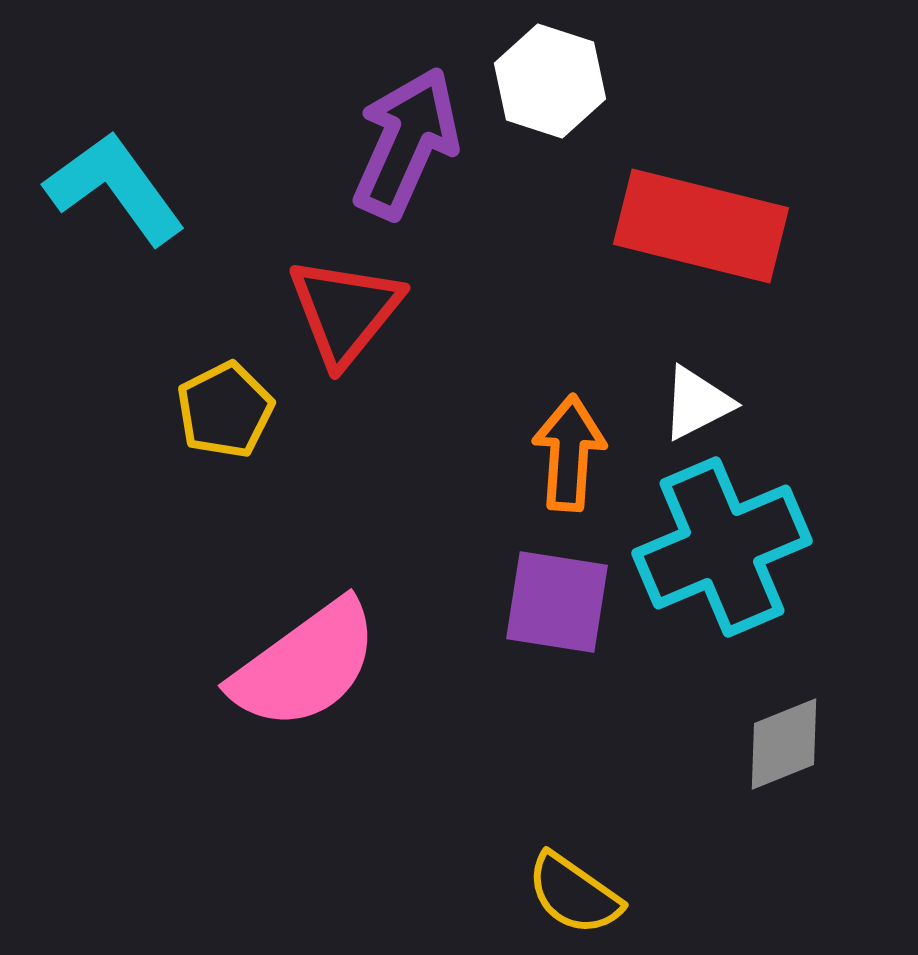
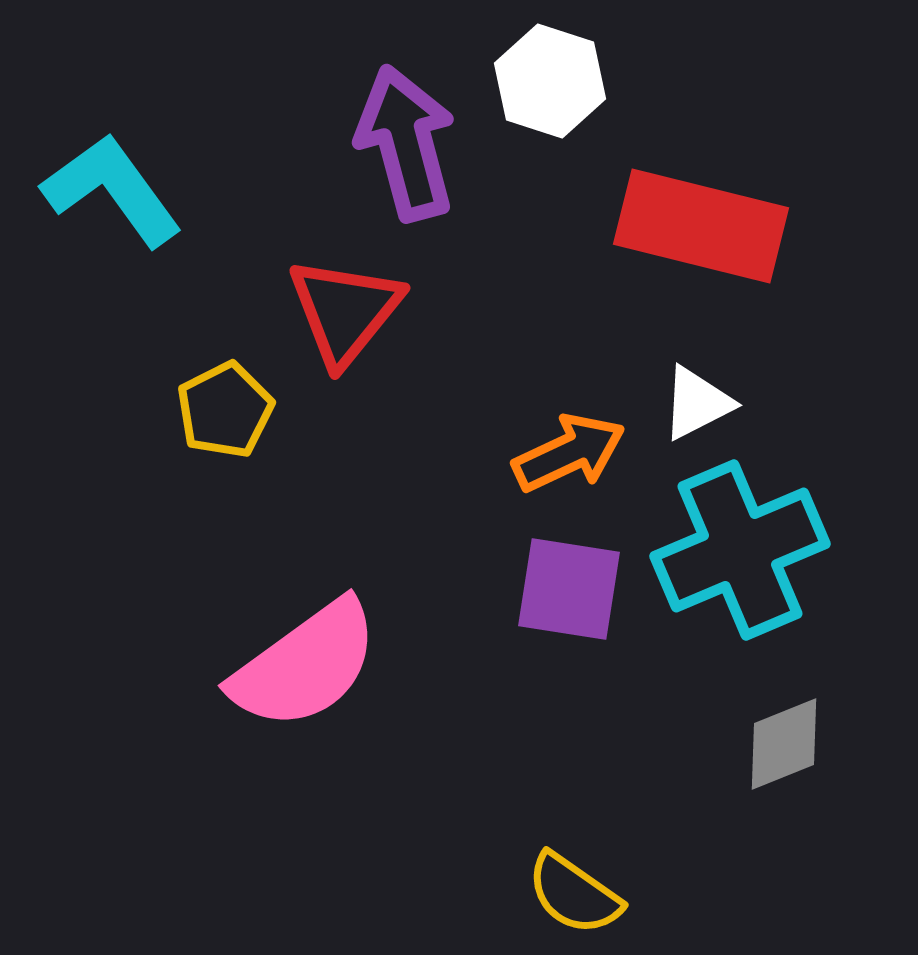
purple arrow: rotated 39 degrees counterclockwise
cyan L-shape: moved 3 px left, 2 px down
orange arrow: rotated 61 degrees clockwise
cyan cross: moved 18 px right, 3 px down
purple square: moved 12 px right, 13 px up
